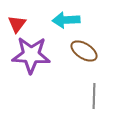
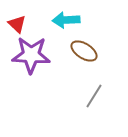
red triangle: rotated 24 degrees counterclockwise
gray line: rotated 30 degrees clockwise
